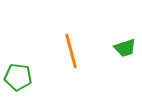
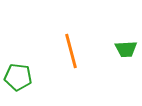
green trapezoid: moved 1 px right, 1 px down; rotated 15 degrees clockwise
